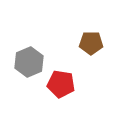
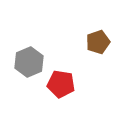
brown pentagon: moved 7 px right, 1 px up; rotated 20 degrees counterclockwise
